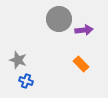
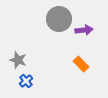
blue cross: rotated 32 degrees clockwise
